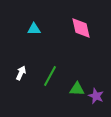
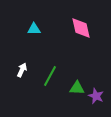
white arrow: moved 1 px right, 3 px up
green triangle: moved 1 px up
